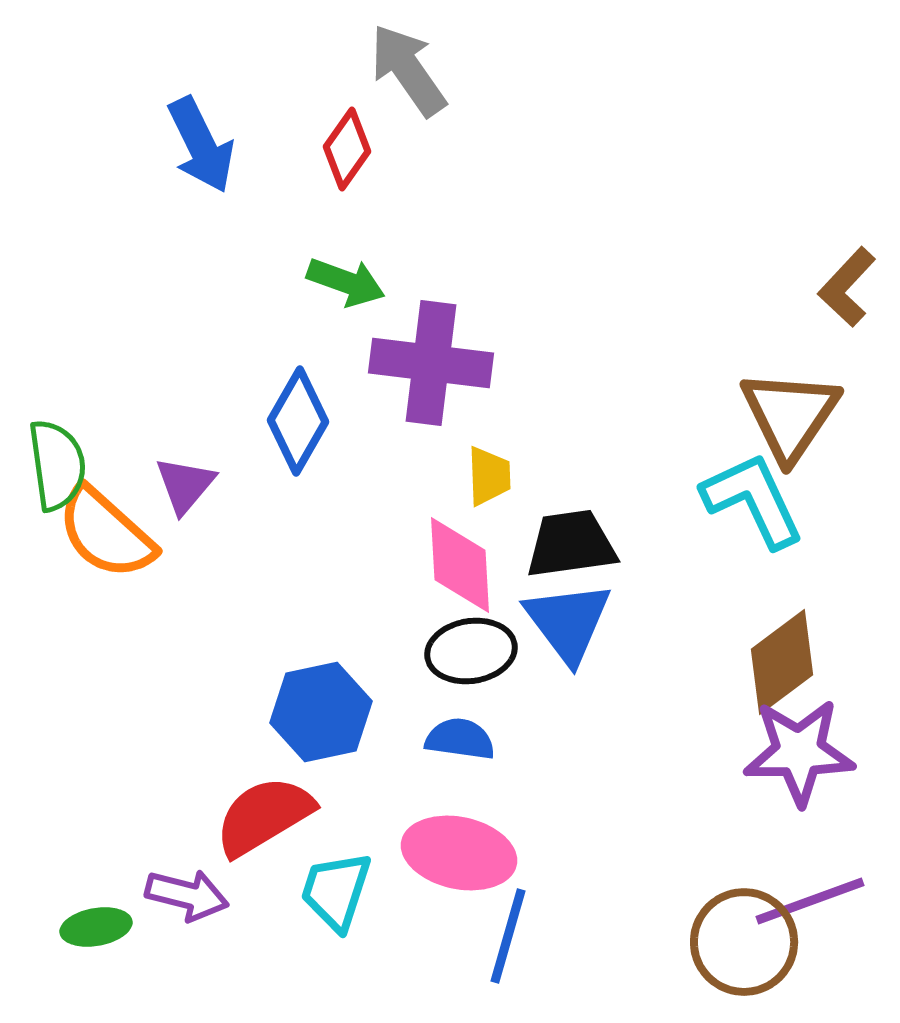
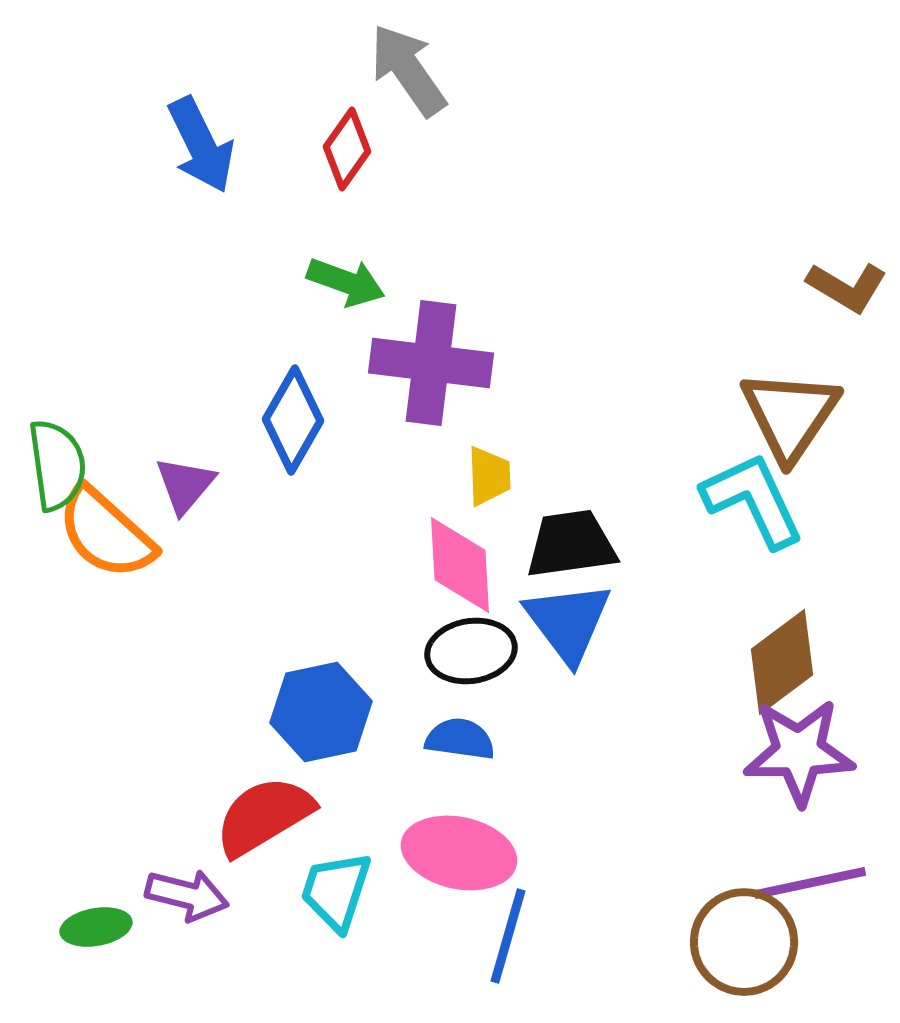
brown L-shape: rotated 102 degrees counterclockwise
blue diamond: moved 5 px left, 1 px up
purple line: moved 18 px up; rotated 8 degrees clockwise
